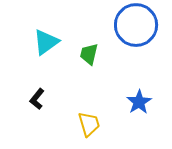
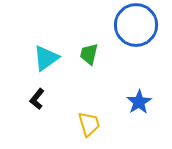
cyan triangle: moved 16 px down
